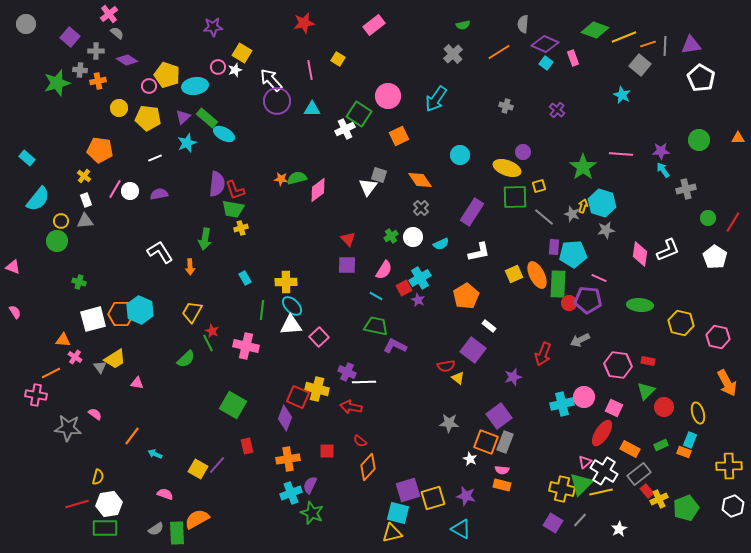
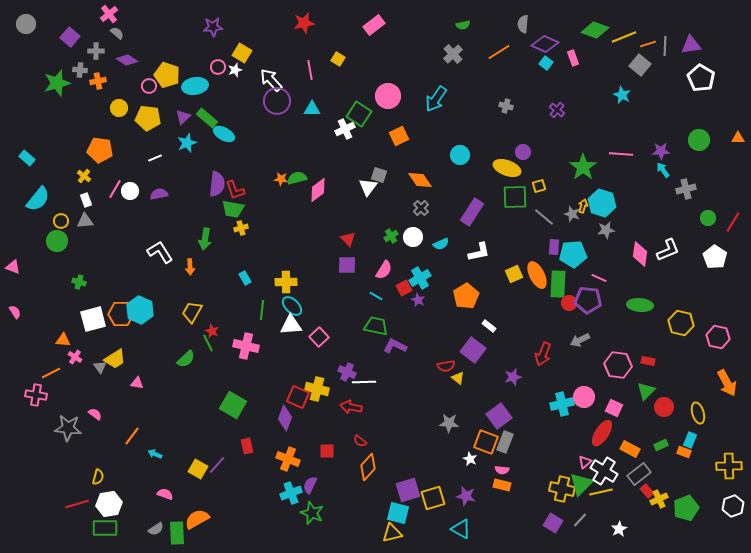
orange cross at (288, 459): rotated 30 degrees clockwise
